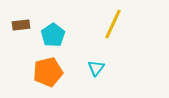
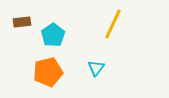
brown rectangle: moved 1 px right, 3 px up
